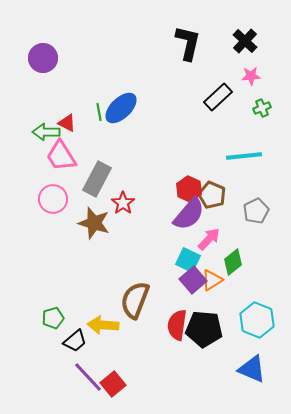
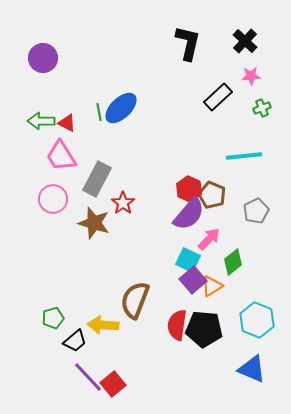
green arrow: moved 5 px left, 11 px up
orange triangle: moved 6 px down
